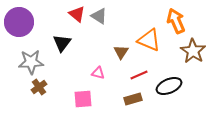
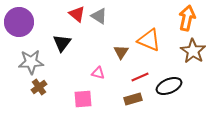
orange arrow: moved 11 px right, 3 px up; rotated 35 degrees clockwise
red line: moved 1 px right, 2 px down
